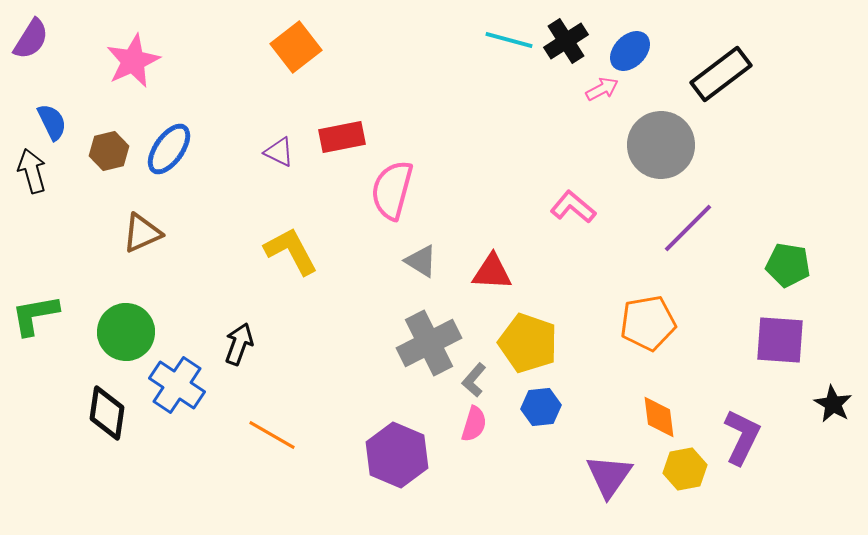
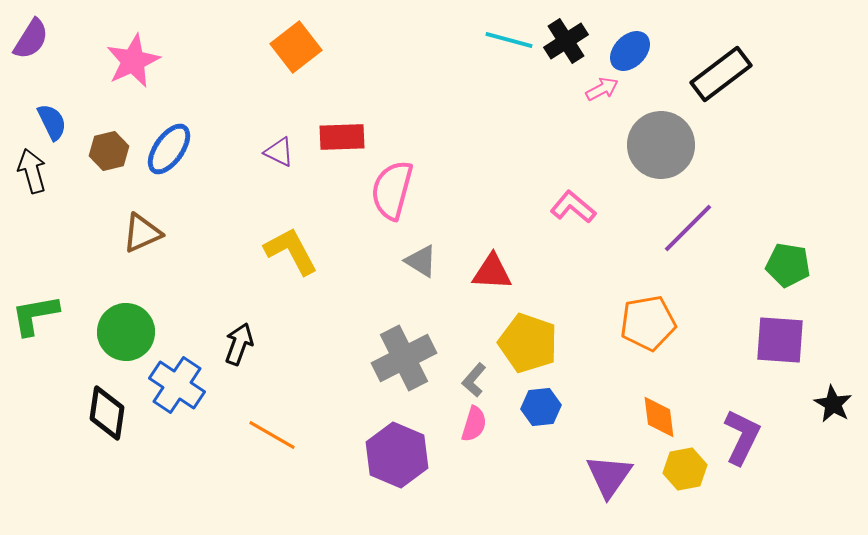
red rectangle at (342, 137): rotated 9 degrees clockwise
gray cross at (429, 343): moved 25 px left, 15 px down
